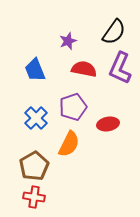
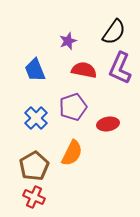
red semicircle: moved 1 px down
orange semicircle: moved 3 px right, 9 px down
red cross: rotated 15 degrees clockwise
